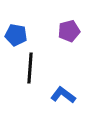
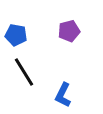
black line: moved 6 px left, 4 px down; rotated 36 degrees counterclockwise
blue L-shape: rotated 100 degrees counterclockwise
